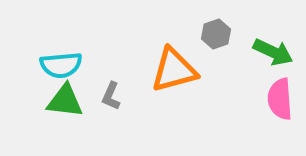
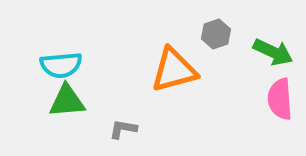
gray L-shape: moved 12 px right, 33 px down; rotated 76 degrees clockwise
green triangle: moved 2 px right; rotated 12 degrees counterclockwise
